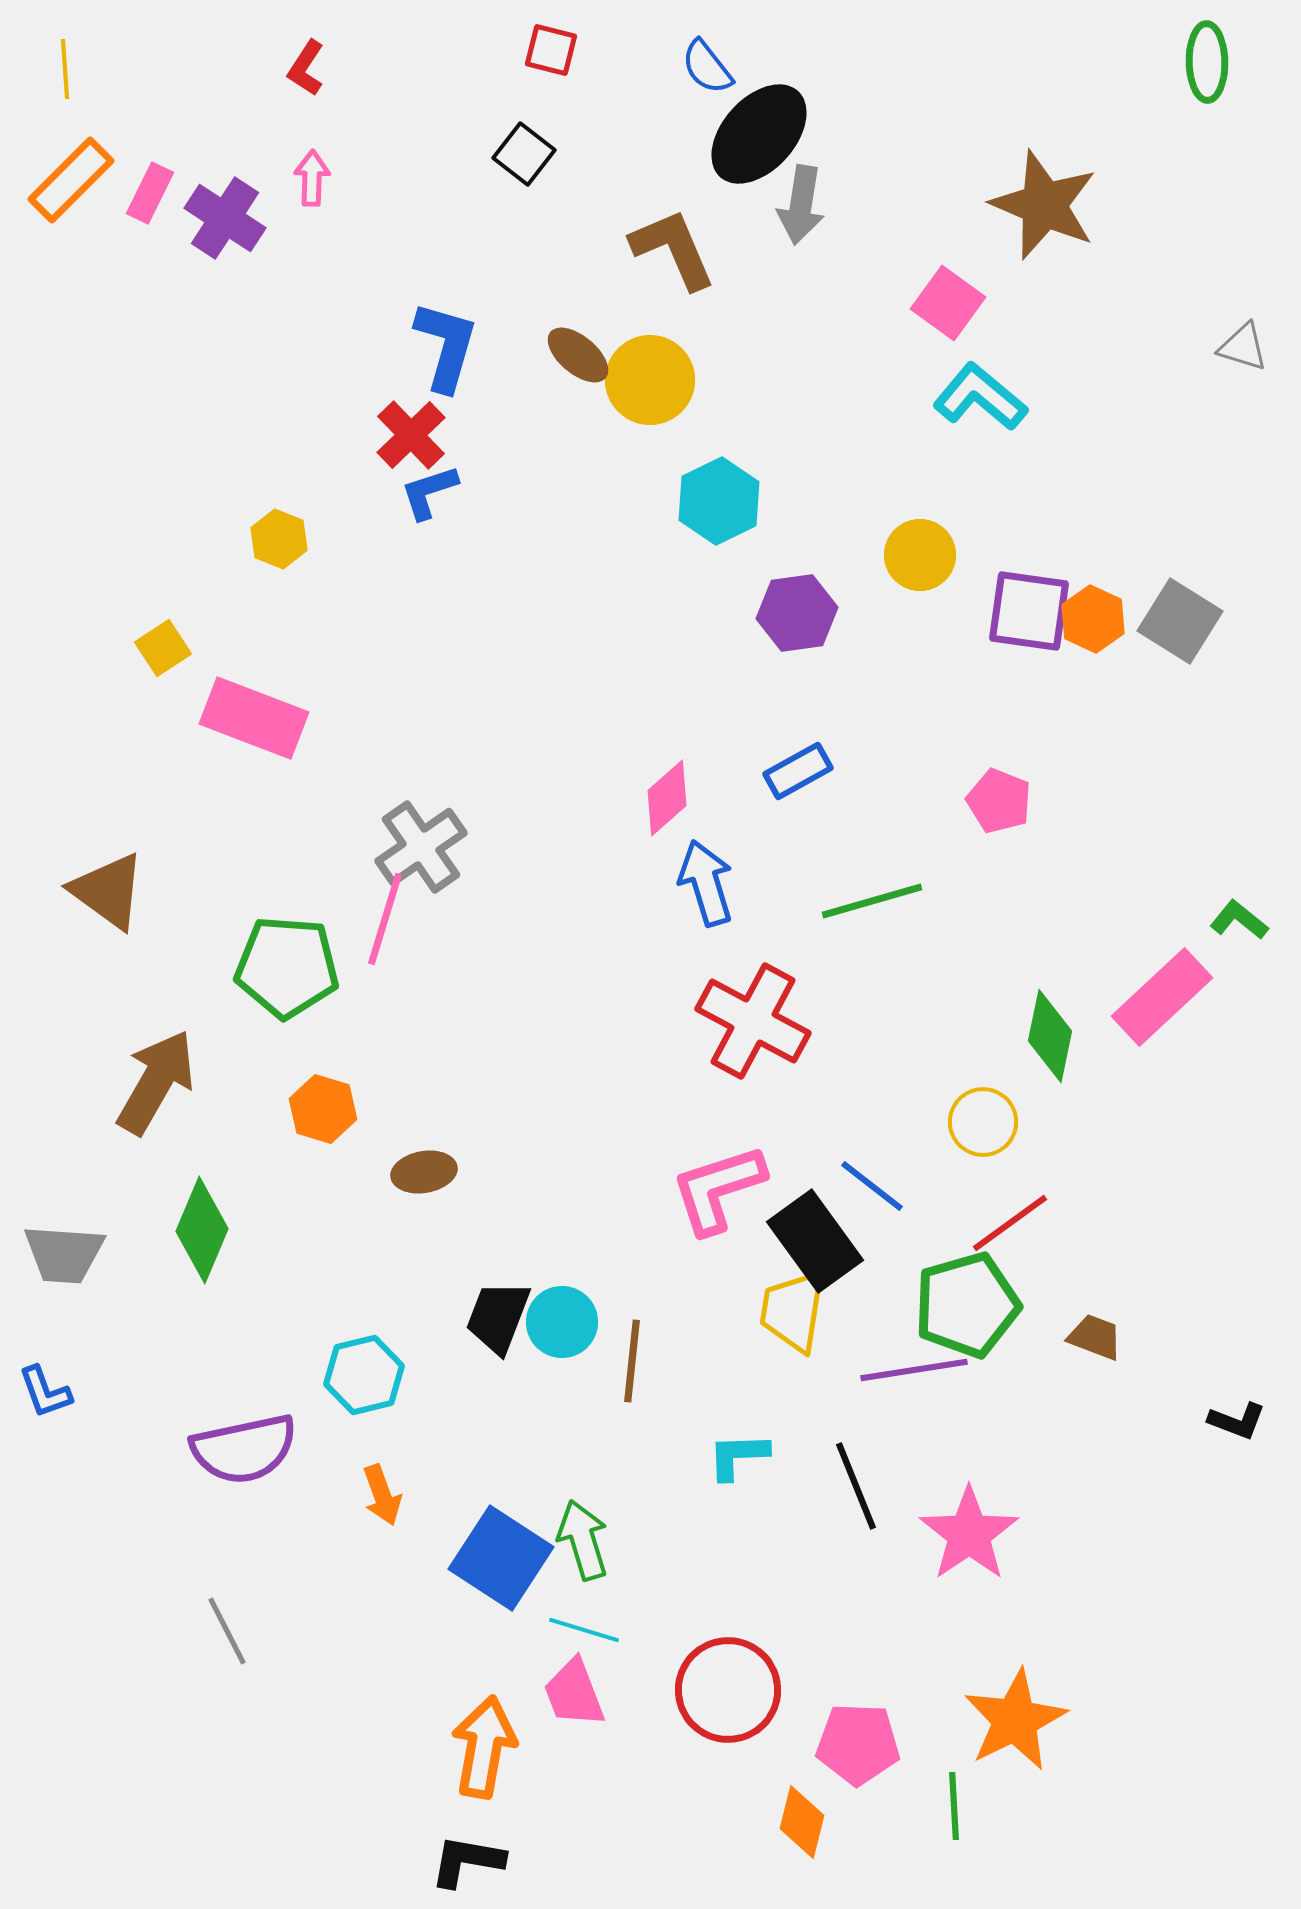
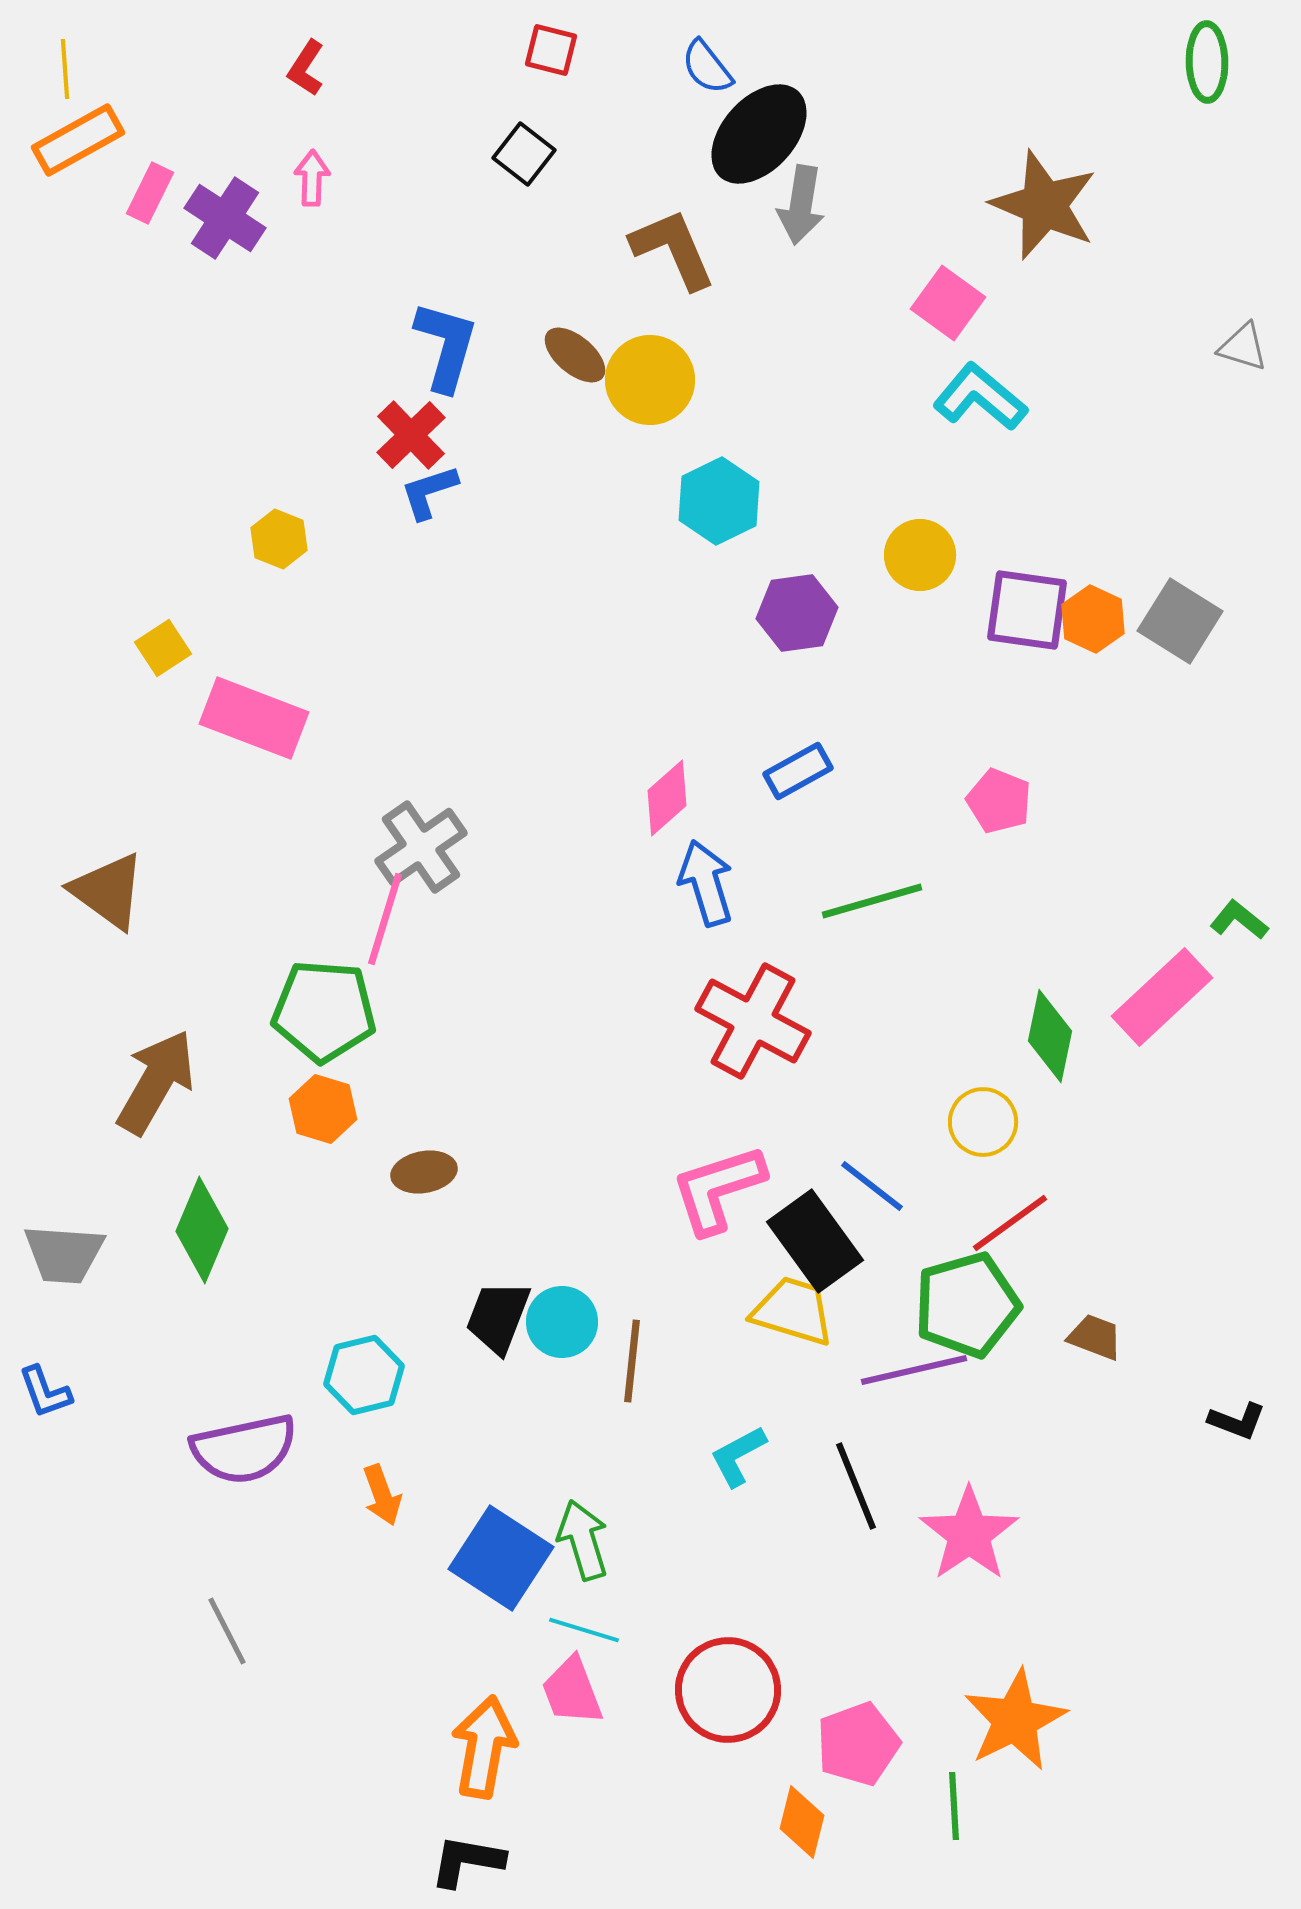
orange rectangle at (71, 180): moved 7 px right, 40 px up; rotated 16 degrees clockwise
brown ellipse at (578, 355): moved 3 px left
purple square at (1029, 611): moved 2 px left, 1 px up
green pentagon at (287, 967): moved 37 px right, 44 px down
yellow trapezoid at (793, 1311): rotated 98 degrees clockwise
purple line at (914, 1370): rotated 4 degrees counterclockwise
cyan L-shape at (738, 1456): rotated 26 degrees counterclockwise
pink trapezoid at (574, 1693): moved 2 px left, 2 px up
pink pentagon at (858, 1744): rotated 22 degrees counterclockwise
